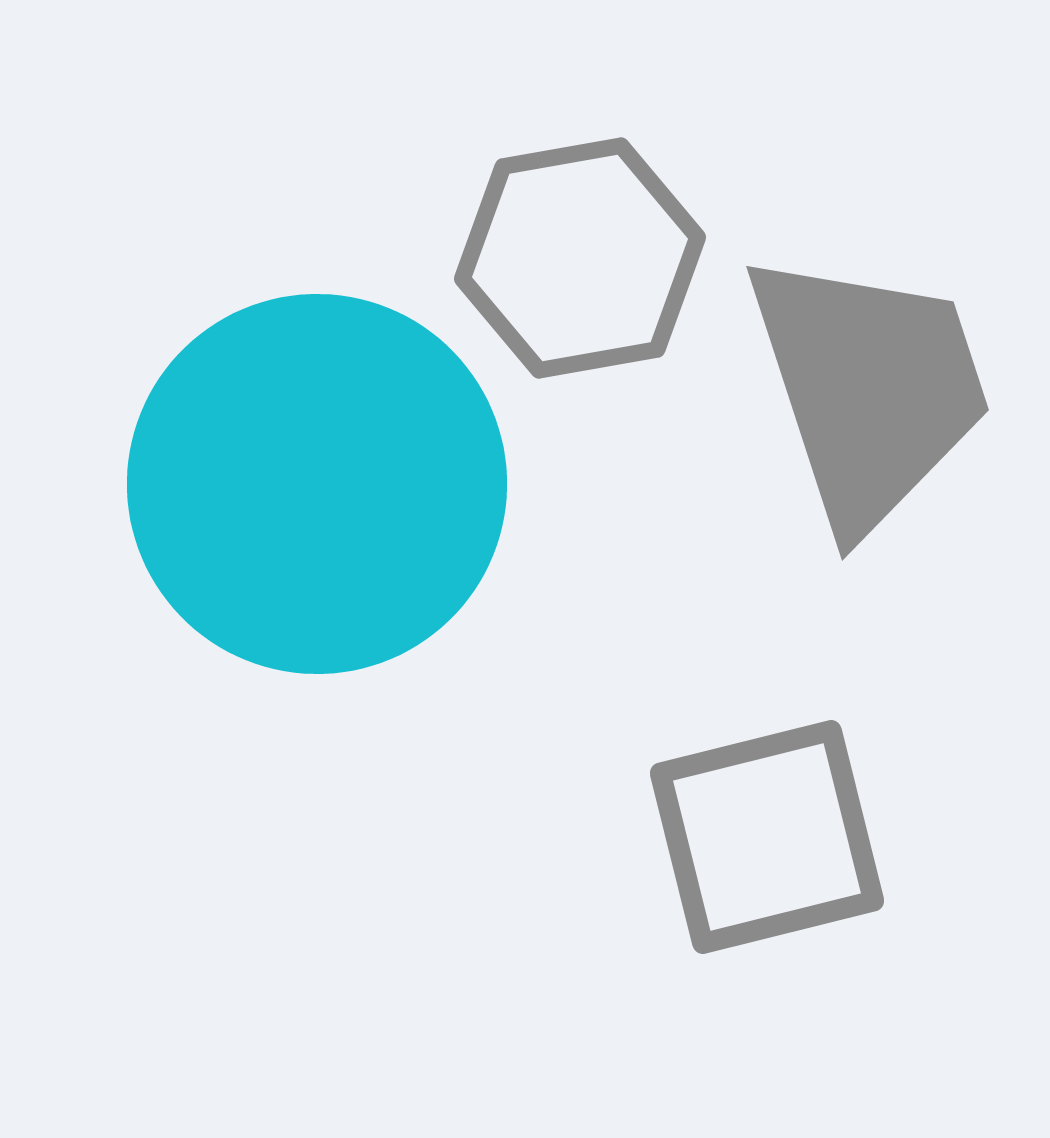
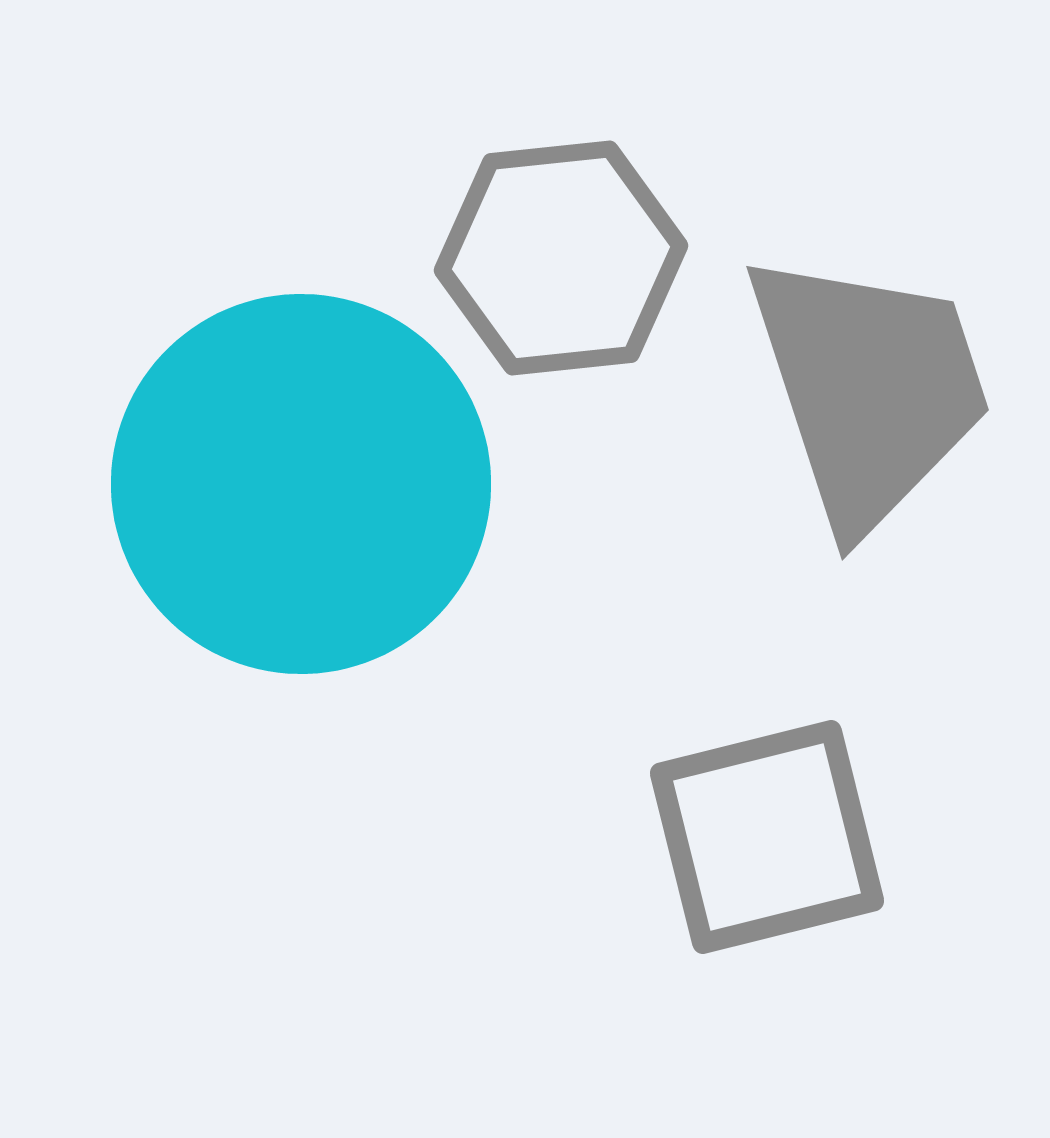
gray hexagon: moved 19 px left; rotated 4 degrees clockwise
cyan circle: moved 16 px left
